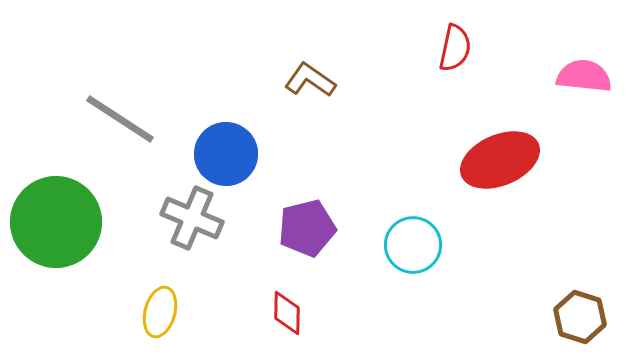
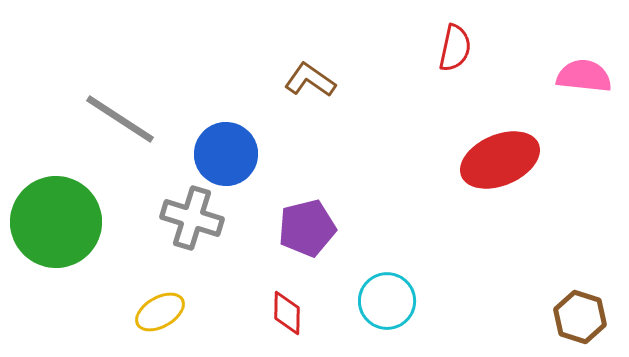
gray cross: rotated 6 degrees counterclockwise
cyan circle: moved 26 px left, 56 px down
yellow ellipse: rotated 45 degrees clockwise
